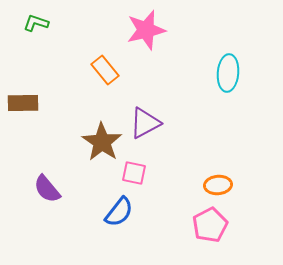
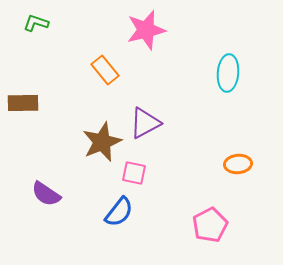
brown star: rotated 15 degrees clockwise
orange ellipse: moved 20 px right, 21 px up
purple semicircle: moved 1 px left, 5 px down; rotated 16 degrees counterclockwise
